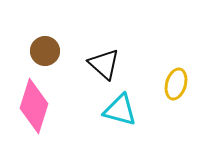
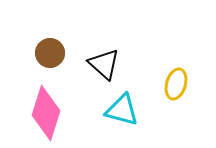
brown circle: moved 5 px right, 2 px down
pink diamond: moved 12 px right, 7 px down
cyan triangle: moved 2 px right
